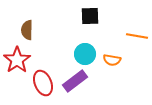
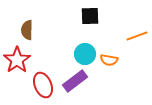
orange line: rotated 30 degrees counterclockwise
orange semicircle: moved 3 px left
red ellipse: moved 2 px down
